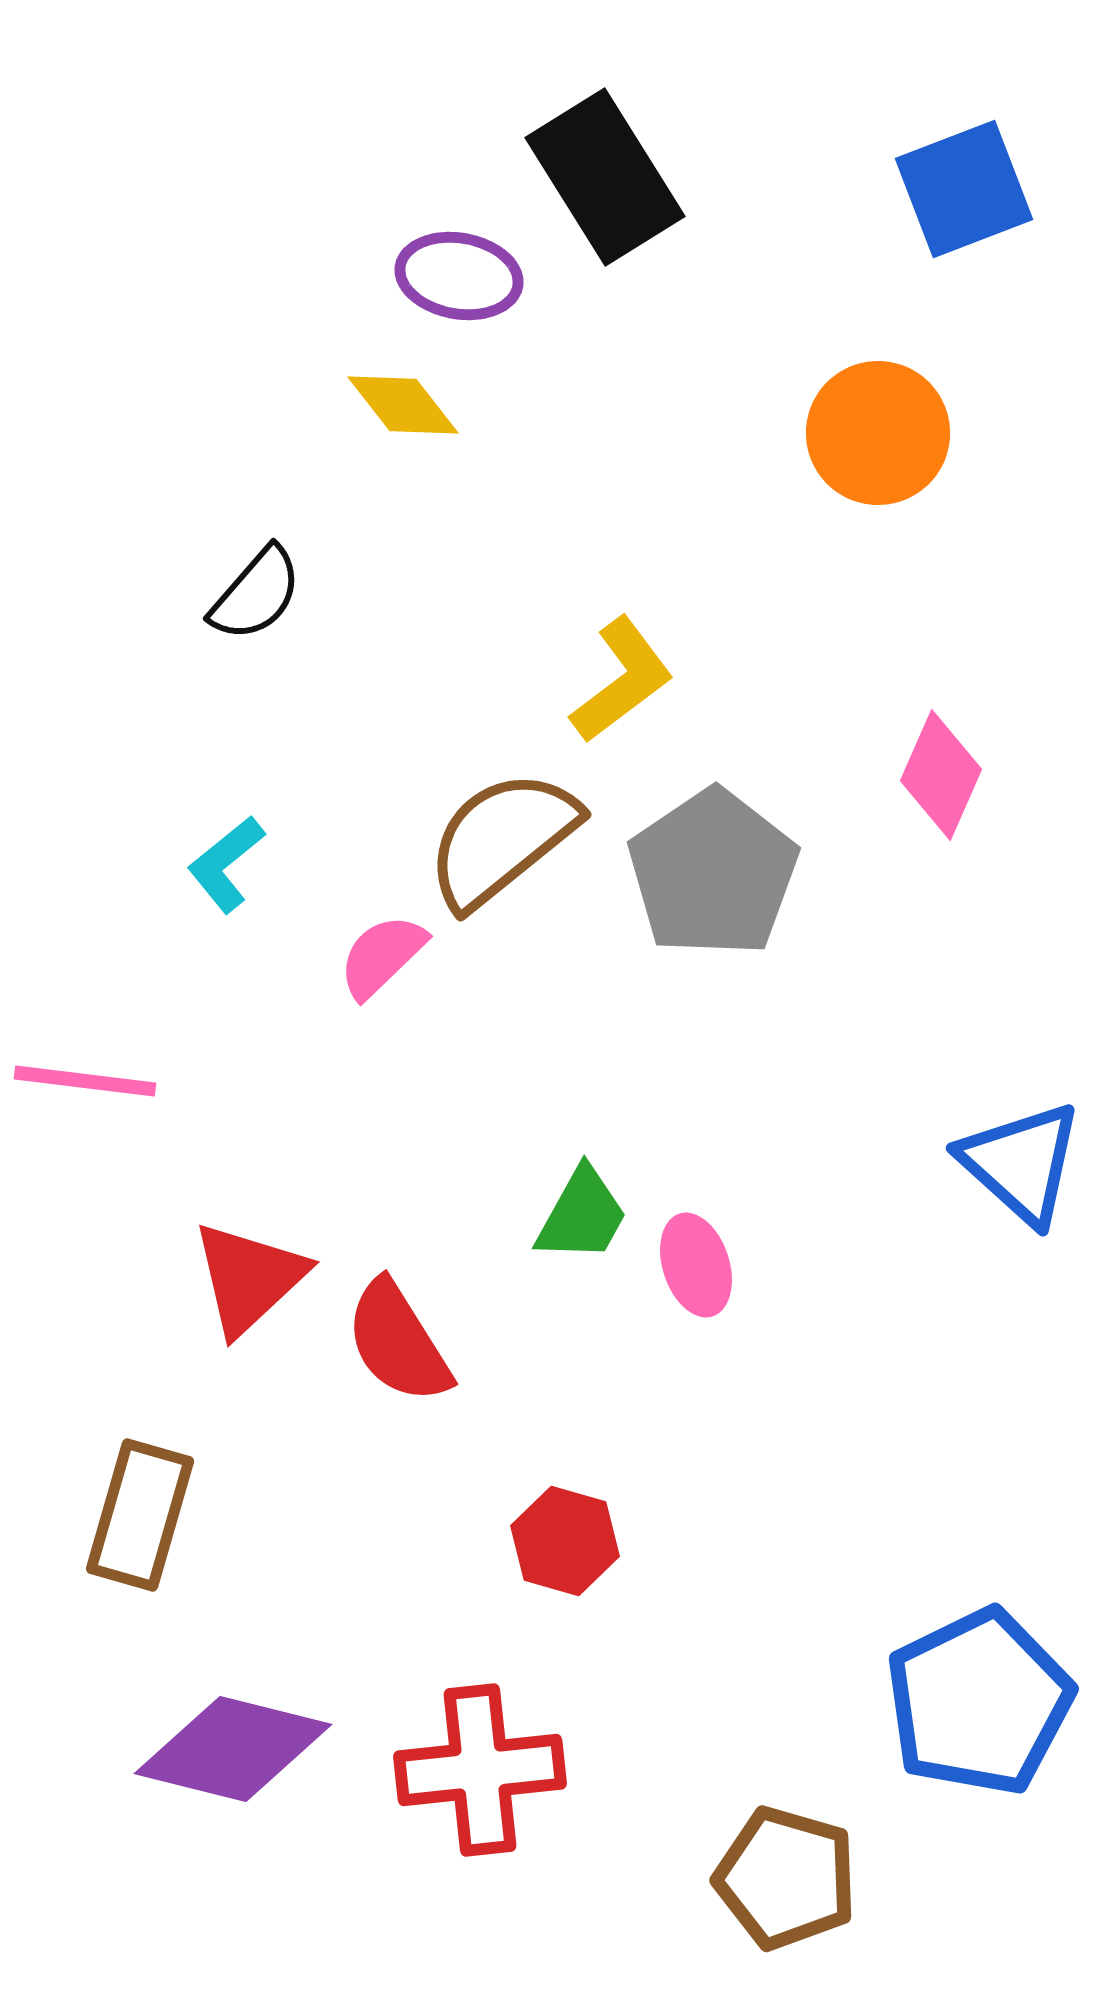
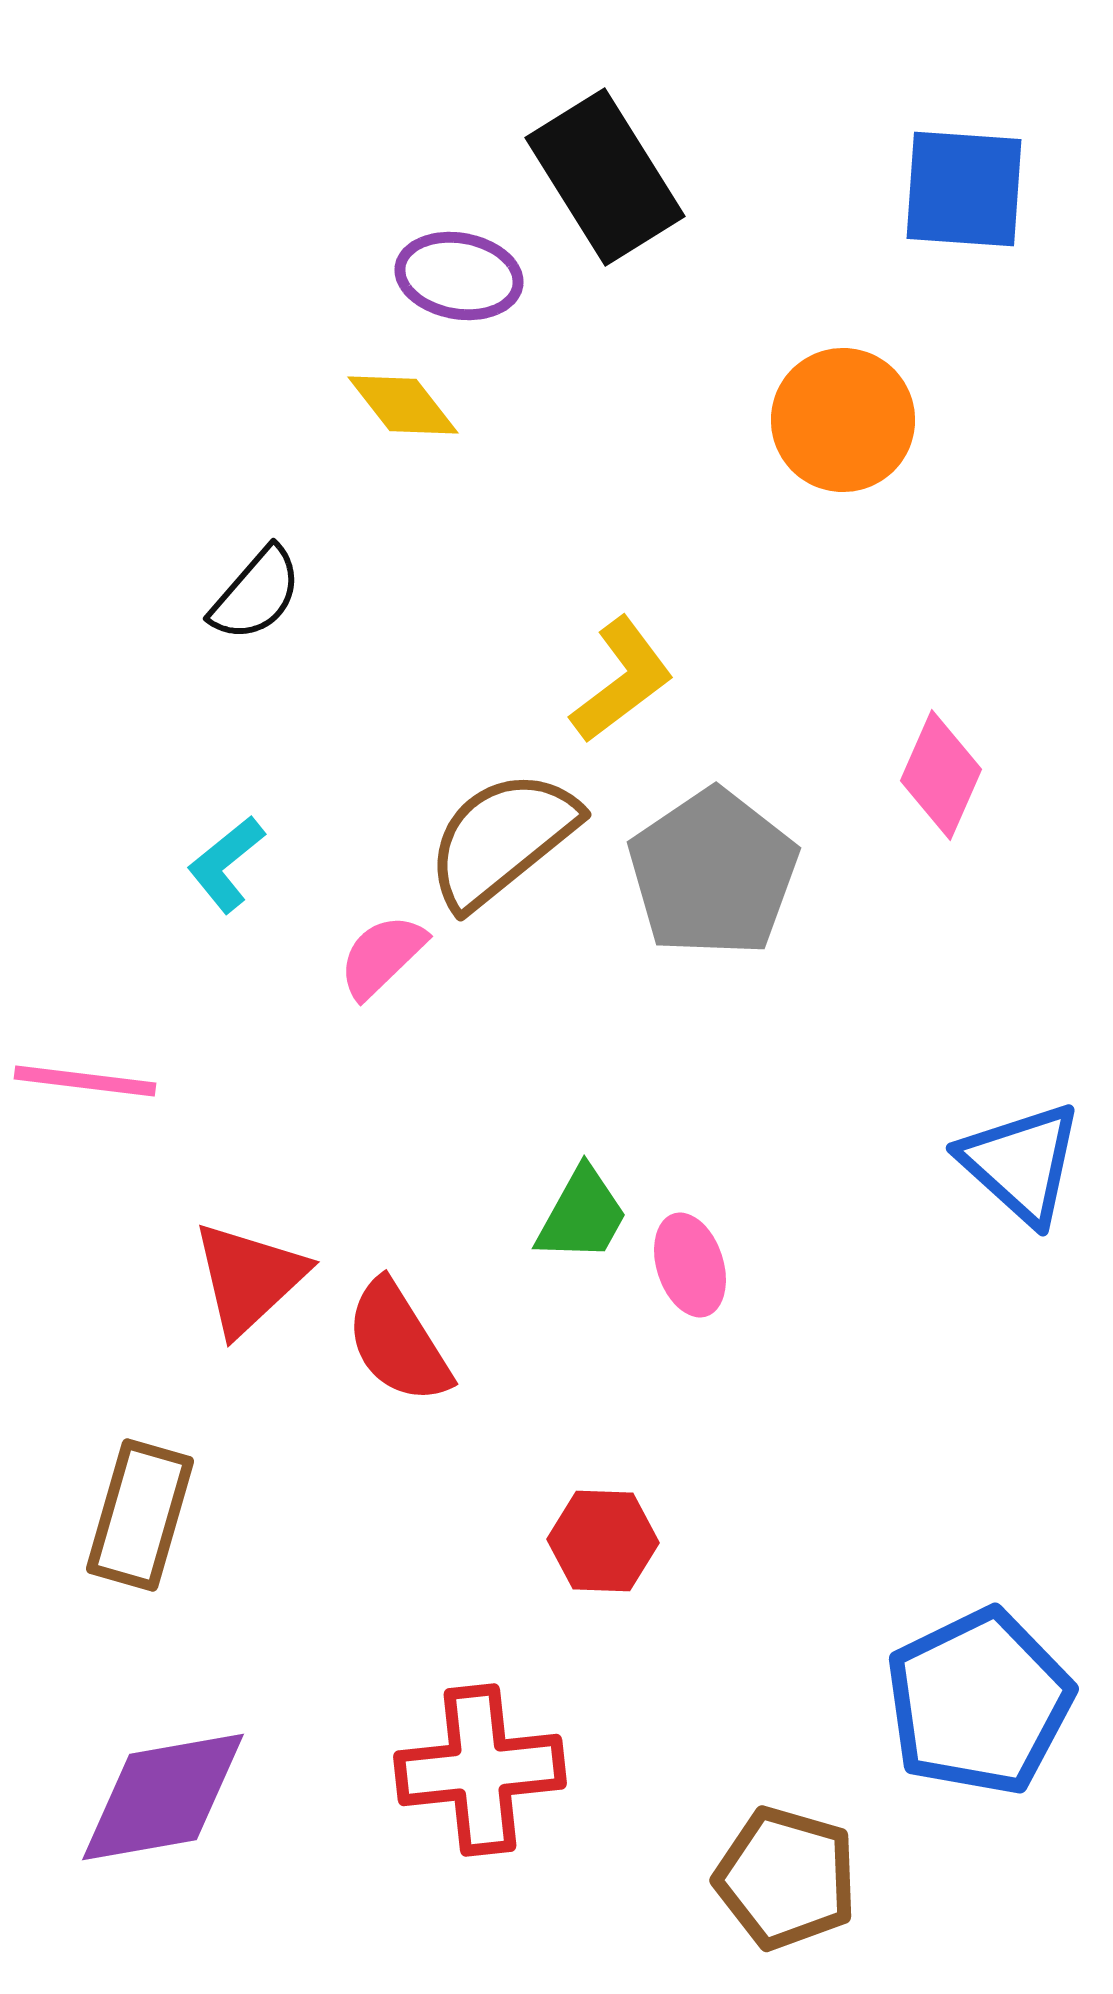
blue square: rotated 25 degrees clockwise
orange circle: moved 35 px left, 13 px up
pink ellipse: moved 6 px left
red hexagon: moved 38 px right; rotated 14 degrees counterclockwise
purple diamond: moved 70 px left, 48 px down; rotated 24 degrees counterclockwise
